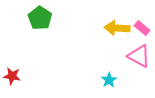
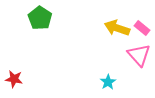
yellow arrow: rotated 15 degrees clockwise
pink triangle: moved 1 px up; rotated 20 degrees clockwise
red star: moved 2 px right, 3 px down
cyan star: moved 1 px left, 2 px down
